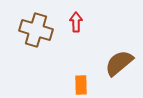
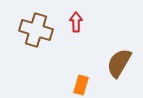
brown semicircle: rotated 20 degrees counterclockwise
orange rectangle: rotated 18 degrees clockwise
